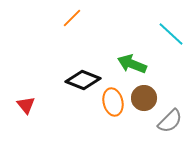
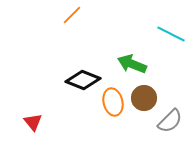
orange line: moved 3 px up
cyan line: rotated 16 degrees counterclockwise
red triangle: moved 7 px right, 17 px down
